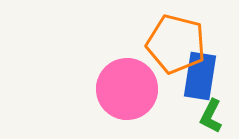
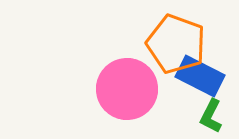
orange pentagon: rotated 6 degrees clockwise
blue rectangle: rotated 72 degrees counterclockwise
